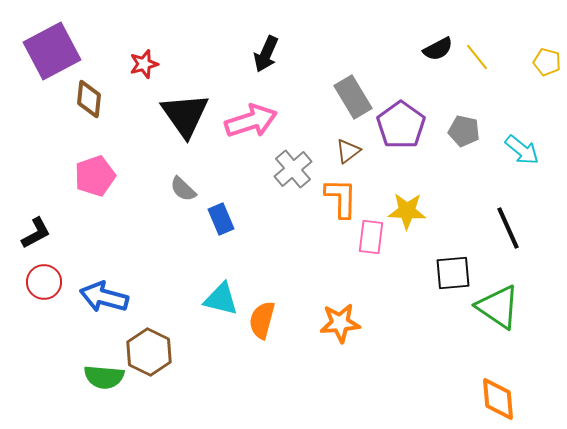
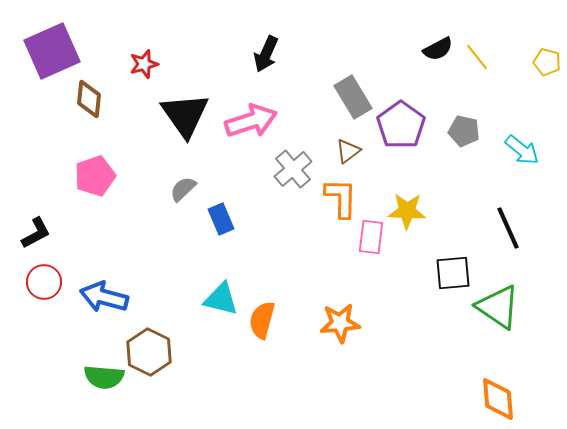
purple square: rotated 4 degrees clockwise
gray semicircle: rotated 92 degrees clockwise
